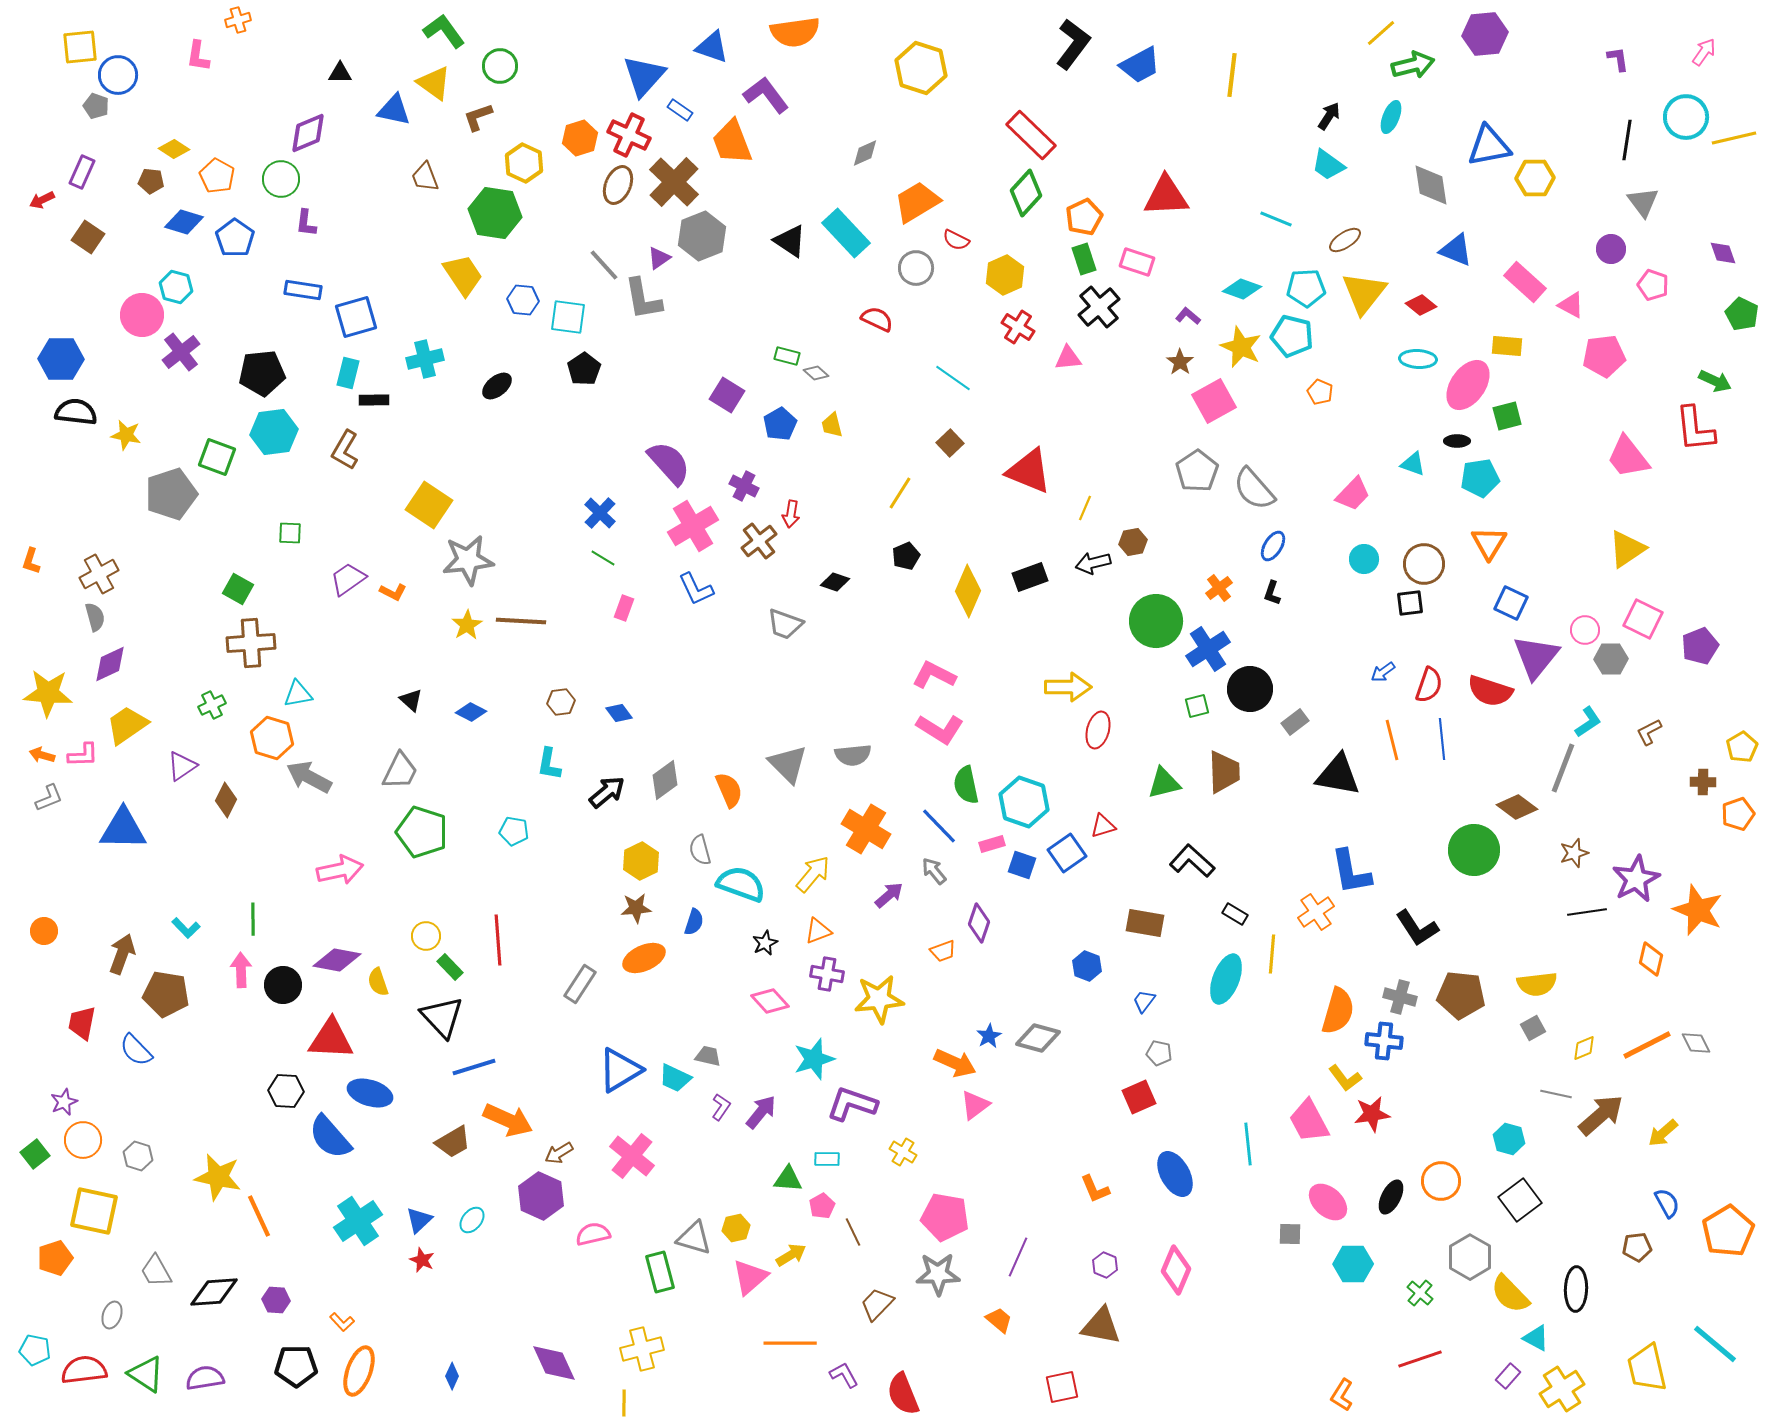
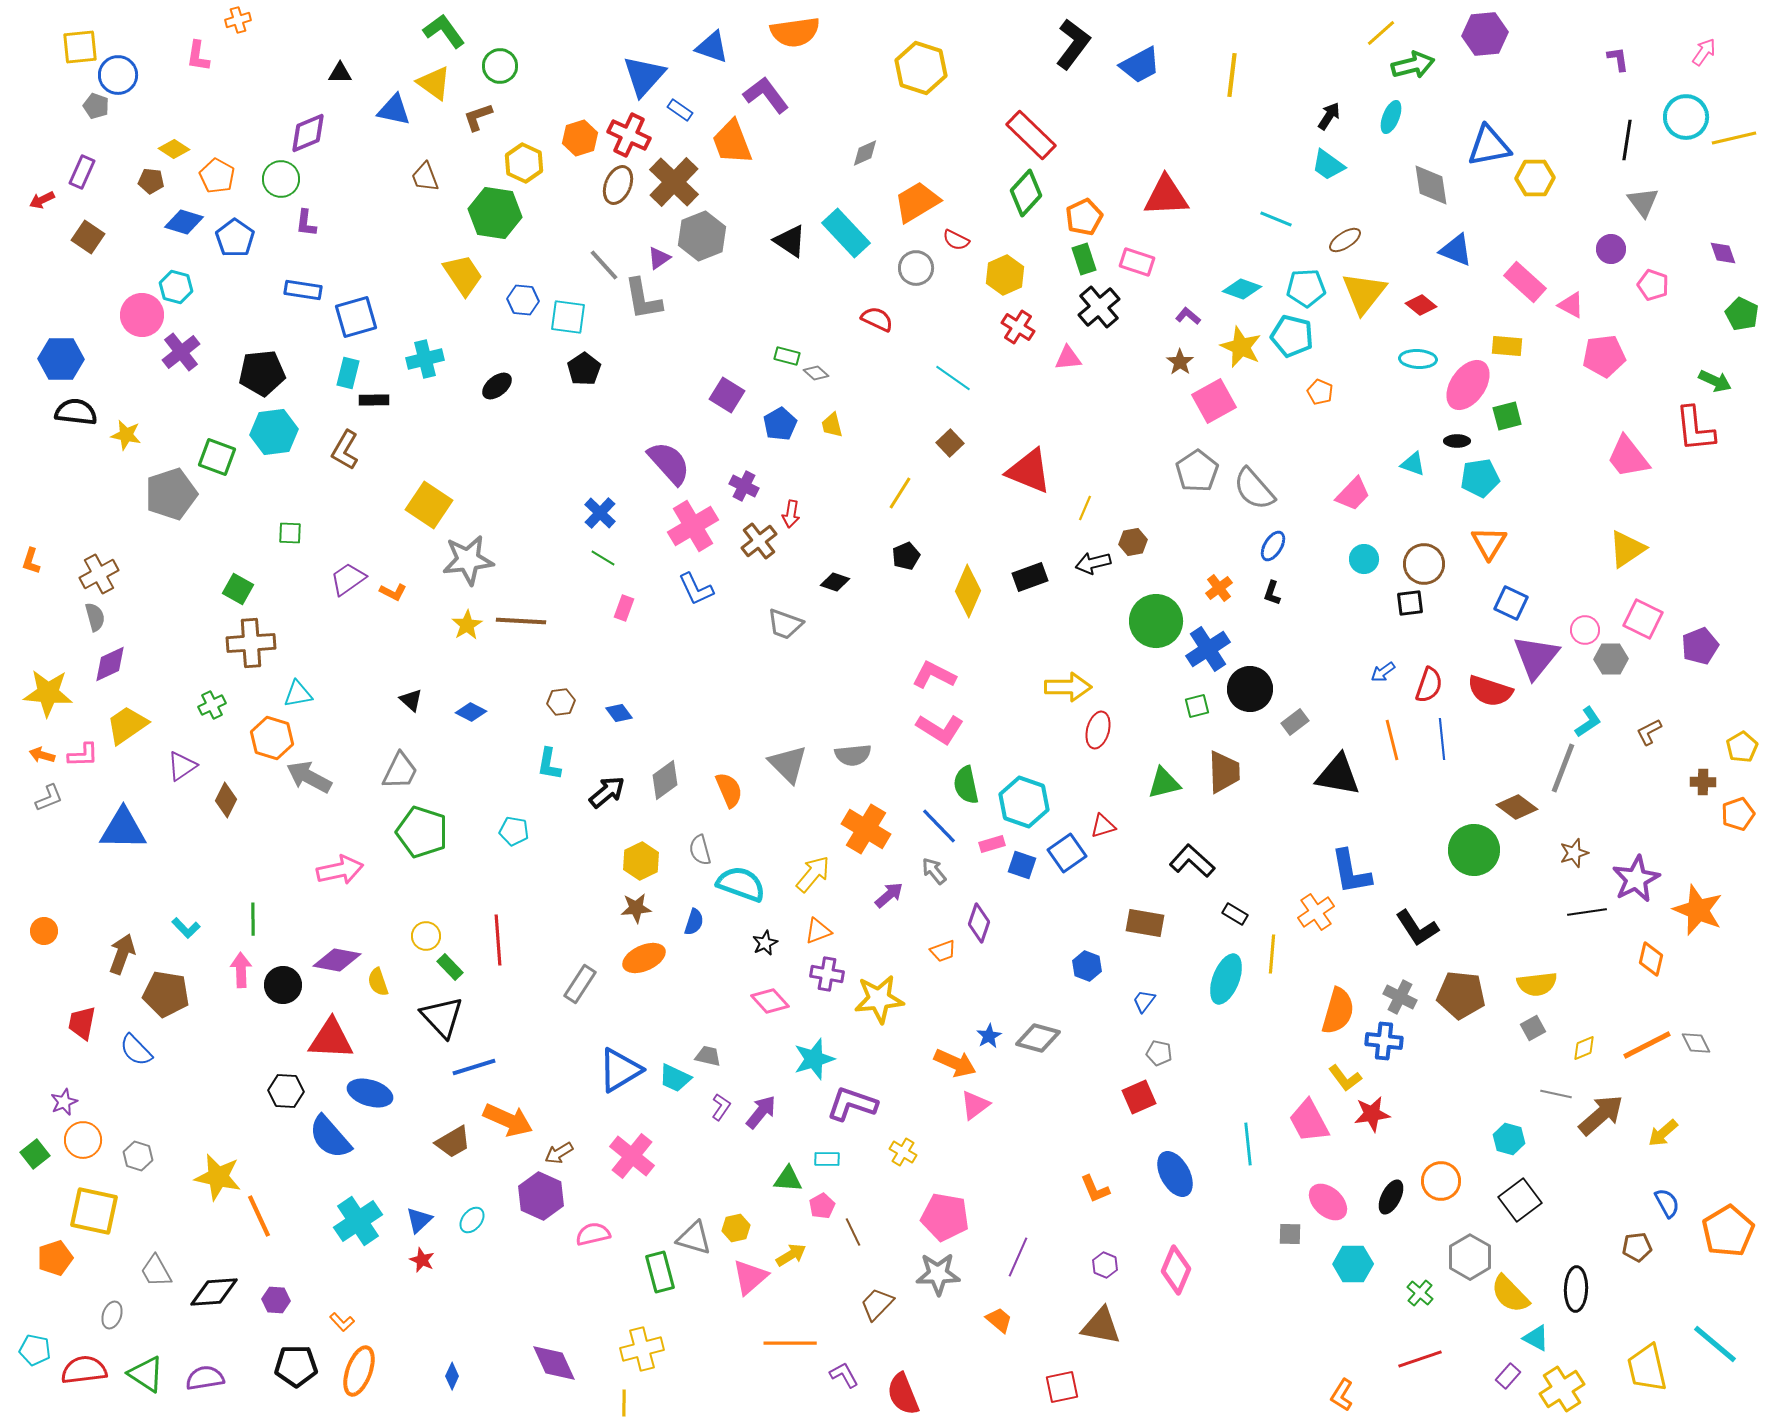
gray cross at (1400, 997): rotated 12 degrees clockwise
